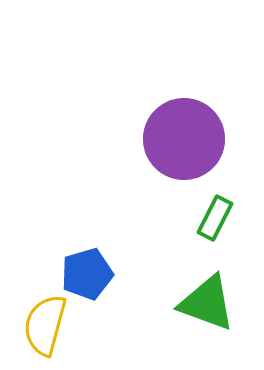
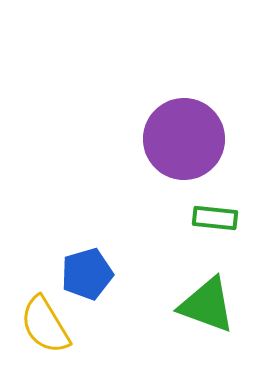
green rectangle: rotated 69 degrees clockwise
green triangle: moved 2 px down
yellow semicircle: rotated 46 degrees counterclockwise
